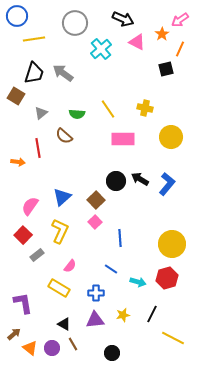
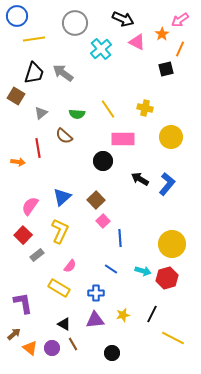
black circle at (116, 181): moved 13 px left, 20 px up
pink square at (95, 222): moved 8 px right, 1 px up
cyan arrow at (138, 282): moved 5 px right, 11 px up
